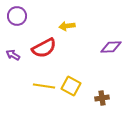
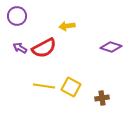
purple diamond: rotated 20 degrees clockwise
purple arrow: moved 7 px right, 7 px up
yellow square: moved 1 px down
